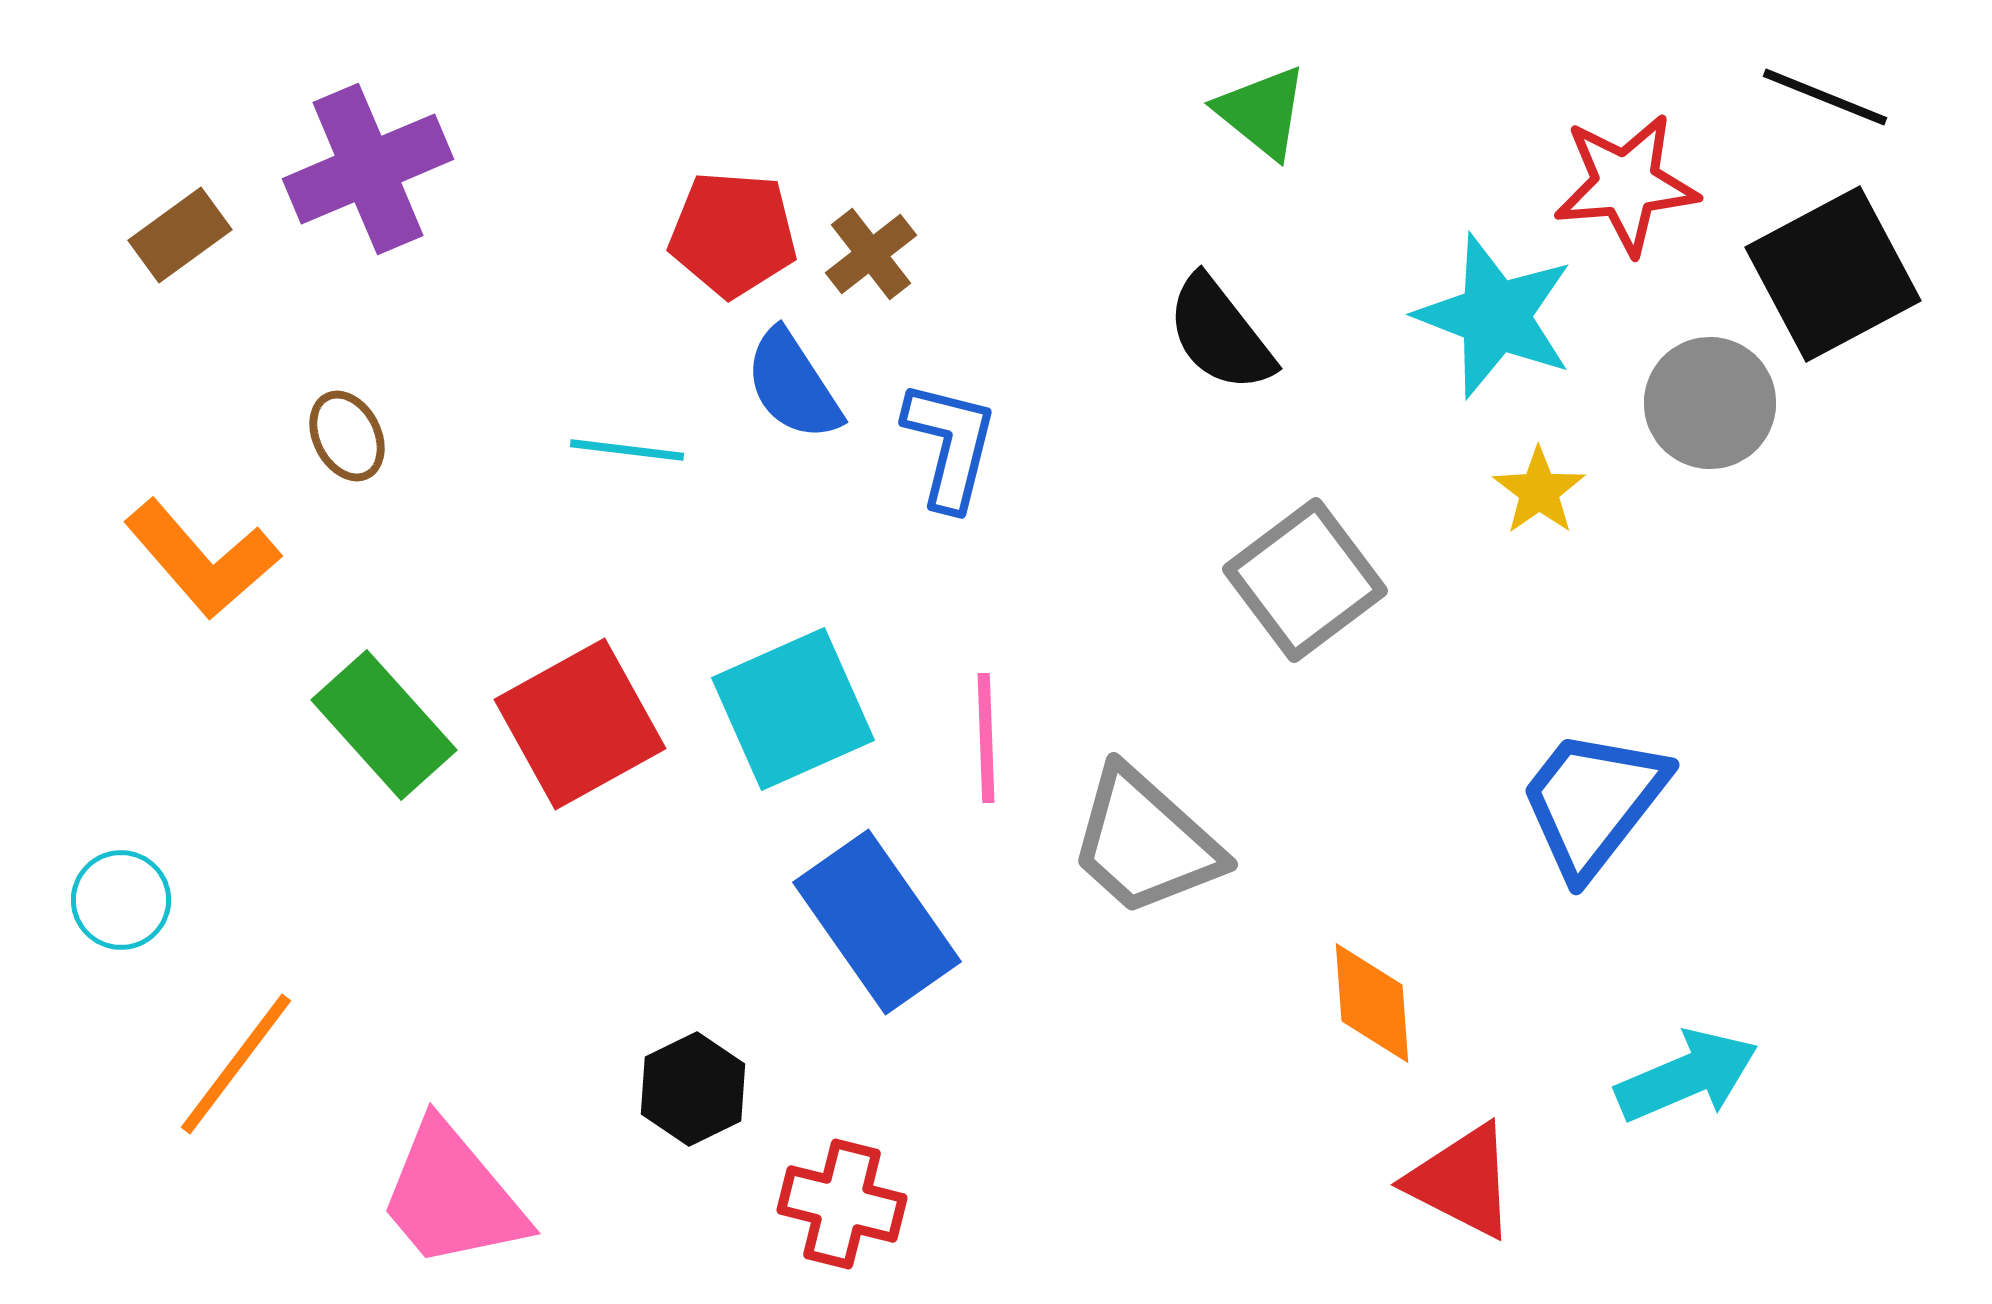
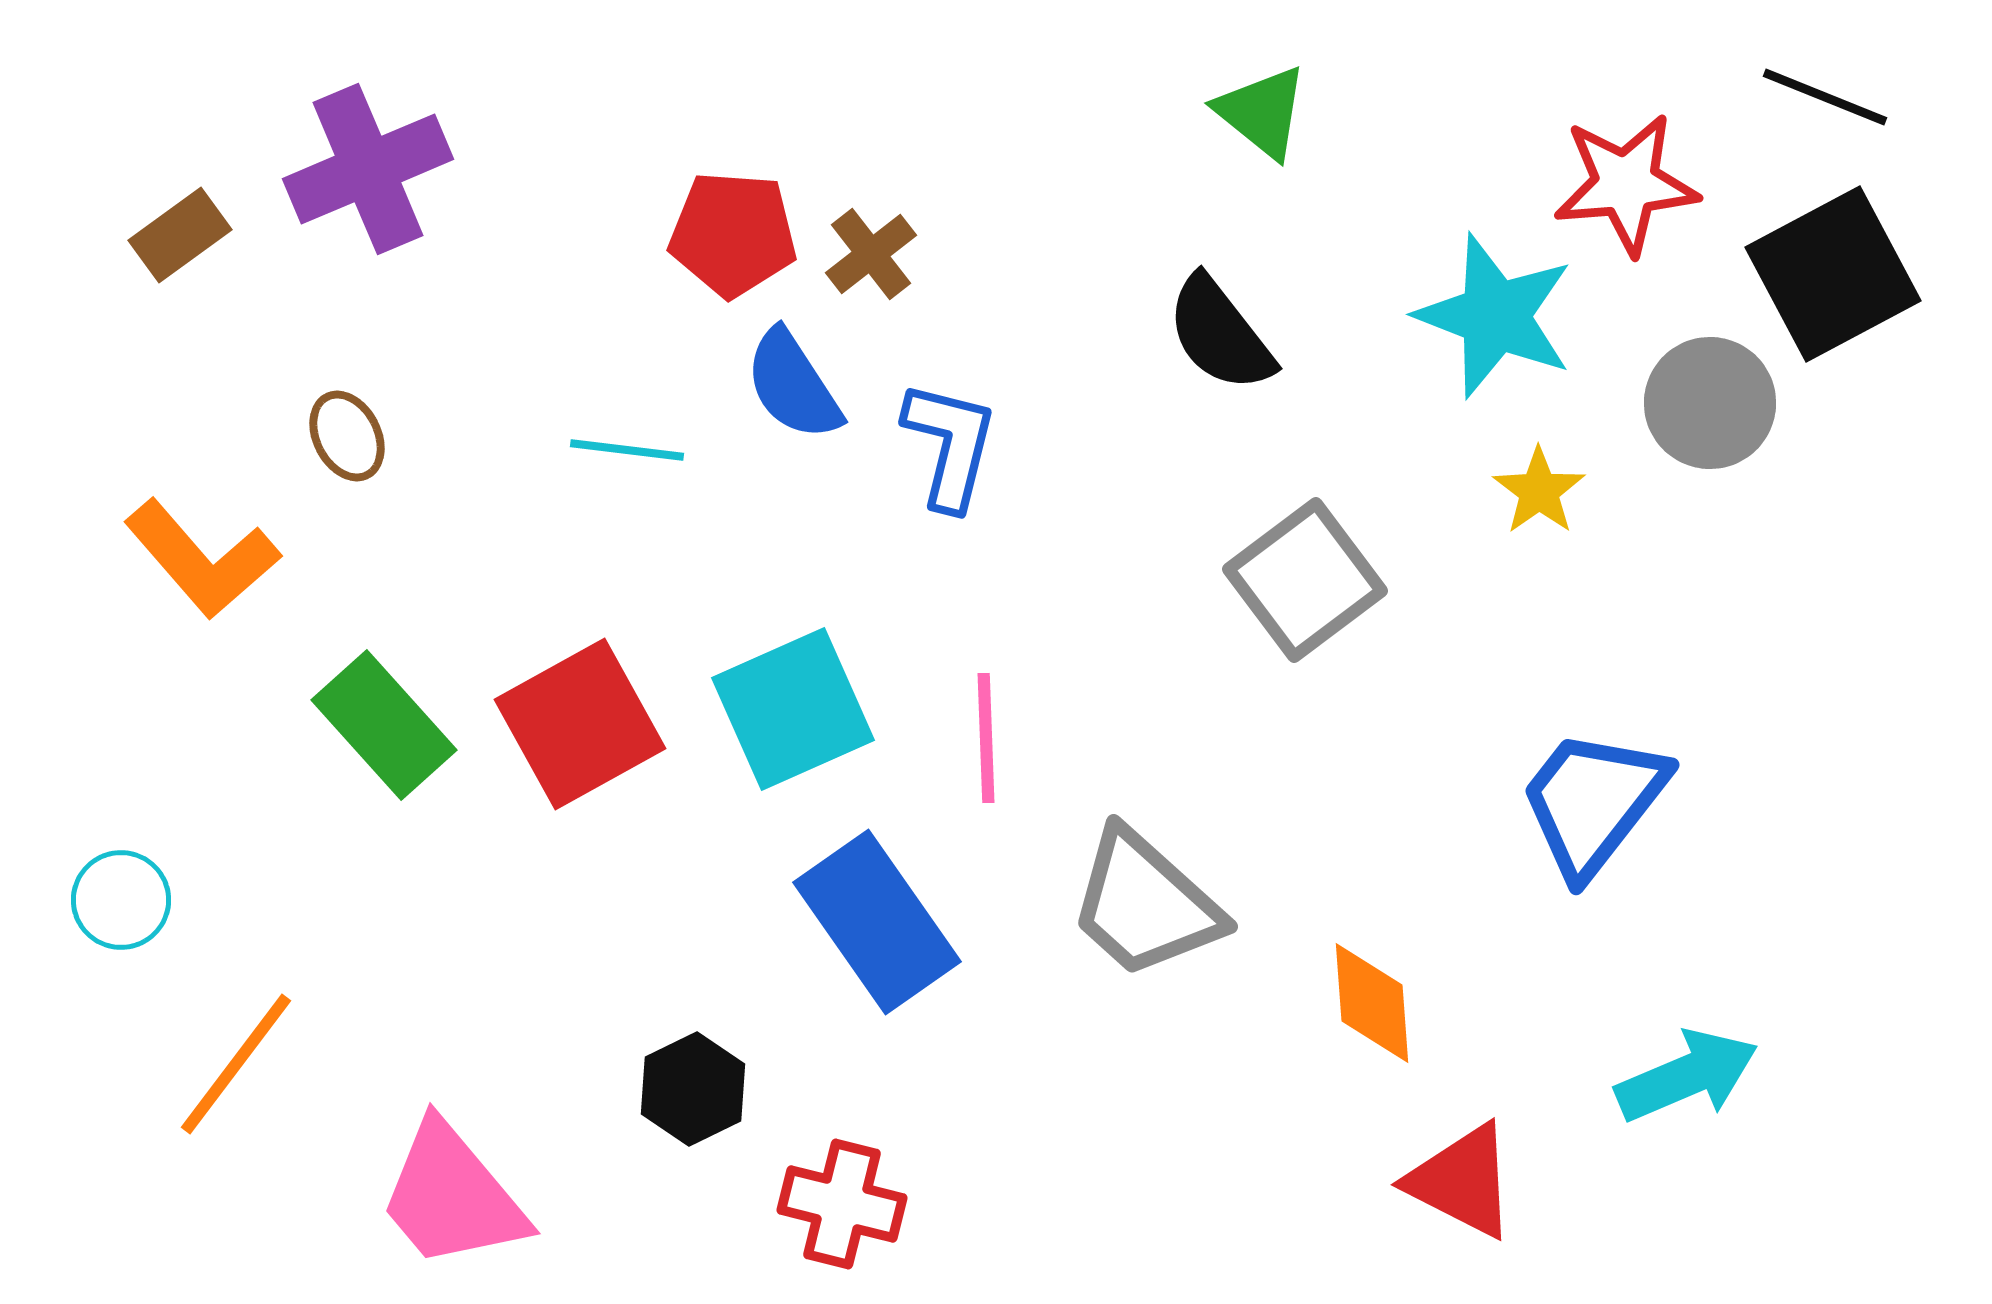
gray trapezoid: moved 62 px down
